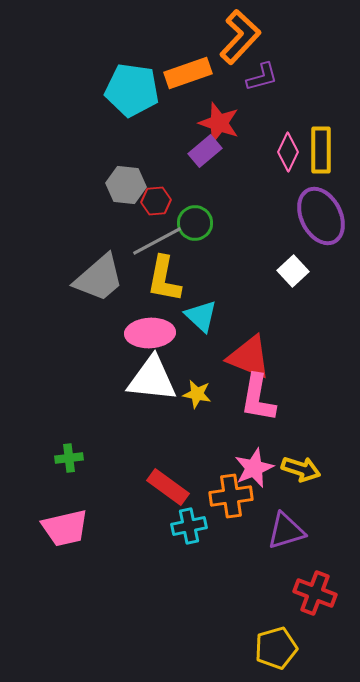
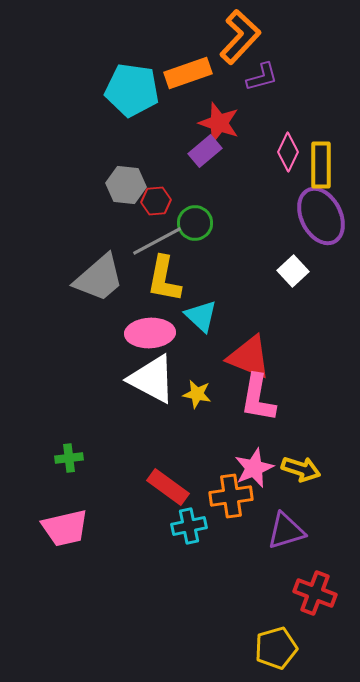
yellow rectangle: moved 15 px down
white triangle: rotated 22 degrees clockwise
